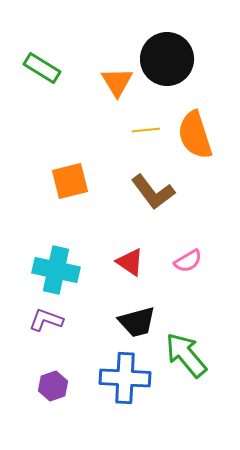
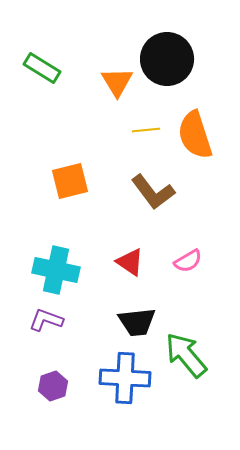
black trapezoid: rotated 9 degrees clockwise
